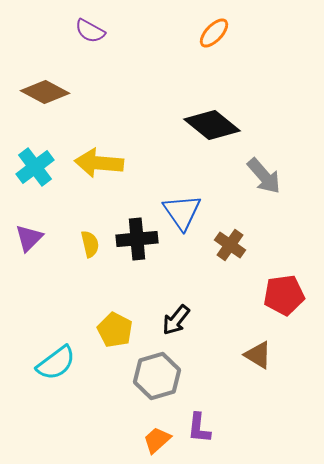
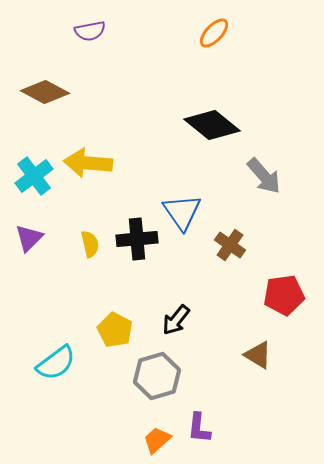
purple semicircle: rotated 40 degrees counterclockwise
yellow arrow: moved 11 px left
cyan cross: moved 1 px left, 9 px down
